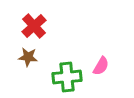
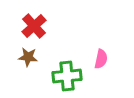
pink semicircle: moved 7 px up; rotated 18 degrees counterclockwise
green cross: moved 1 px up
